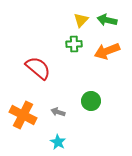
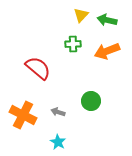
yellow triangle: moved 5 px up
green cross: moved 1 px left
